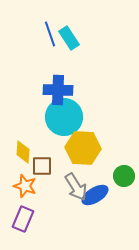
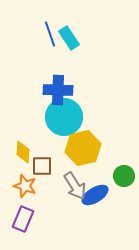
yellow hexagon: rotated 16 degrees counterclockwise
gray arrow: moved 1 px left, 1 px up
